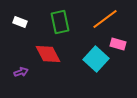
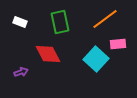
pink rectangle: rotated 21 degrees counterclockwise
